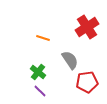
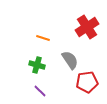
green cross: moved 1 px left, 7 px up; rotated 21 degrees counterclockwise
